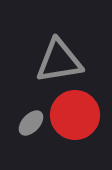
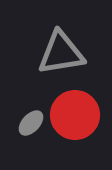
gray triangle: moved 2 px right, 8 px up
